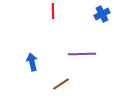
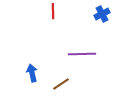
blue arrow: moved 11 px down
